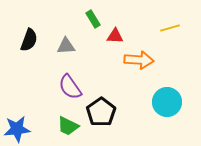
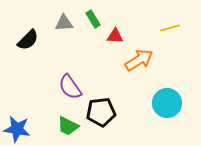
black semicircle: moved 1 px left; rotated 25 degrees clockwise
gray triangle: moved 2 px left, 23 px up
orange arrow: rotated 36 degrees counterclockwise
cyan circle: moved 1 px down
black pentagon: rotated 28 degrees clockwise
blue star: rotated 16 degrees clockwise
